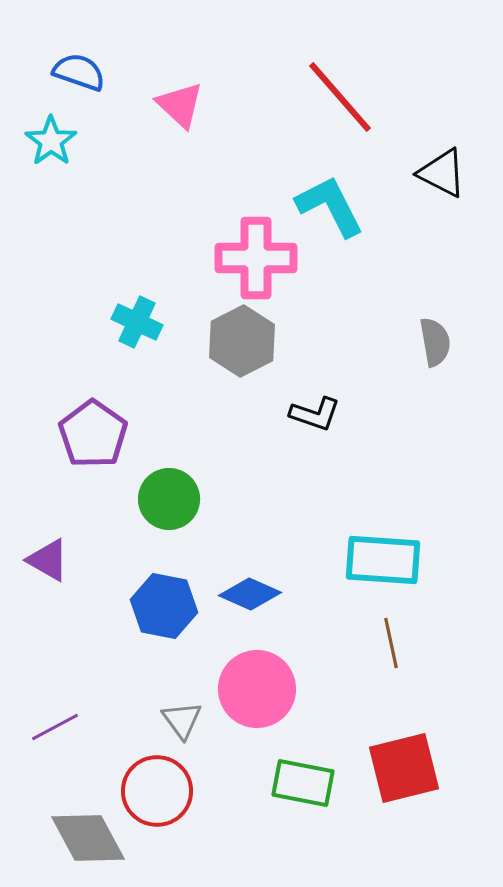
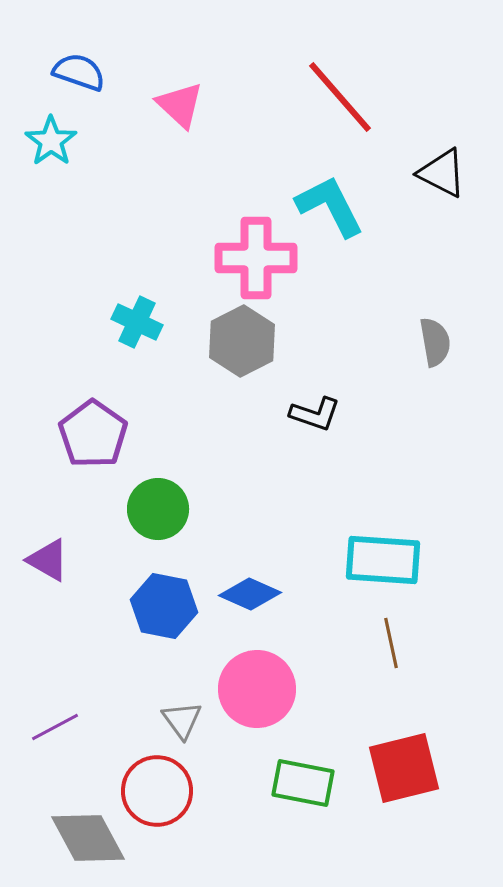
green circle: moved 11 px left, 10 px down
